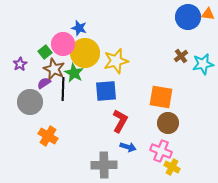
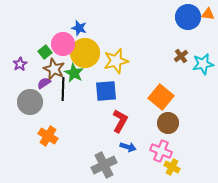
orange square: rotated 30 degrees clockwise
gray cross: rotated 25 degrees counterclockwise
